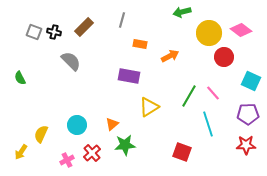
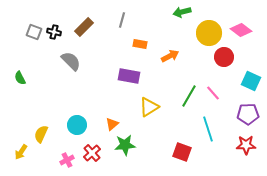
cyan line: moved 5 px down
